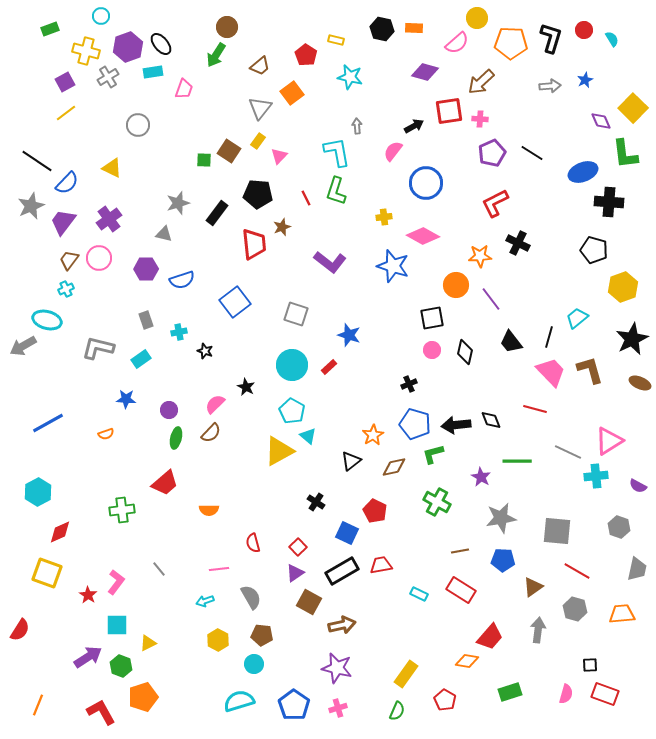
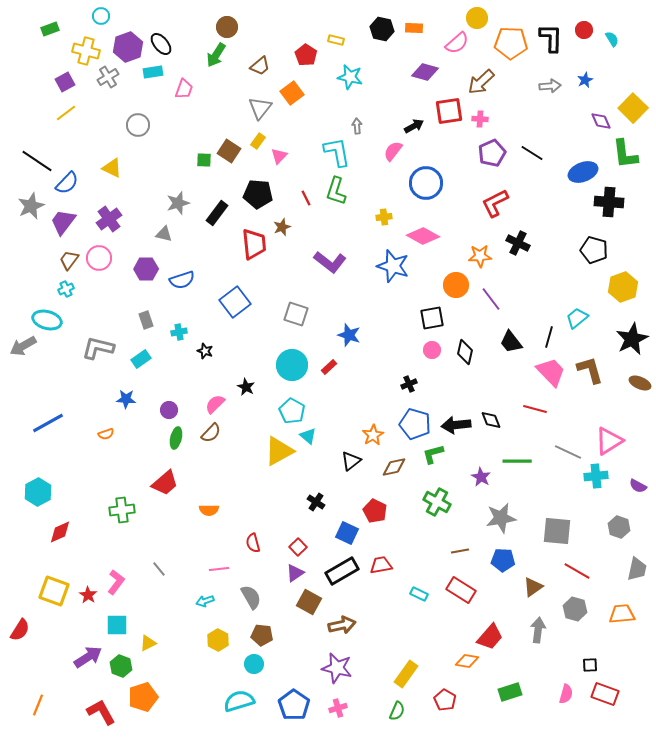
black L-shape at (551, 38): rotated 16 degrees counterclockwise
yellow square at (47, 573): moved 7 px right, 18 px down
